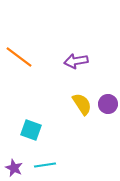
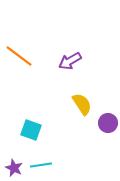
orange line: moved 1 px up
purple arrow: moved 6 px left; rotated 20 degrees counterclockwise
purple circle: moved 19 px down
cyan line: moved 4 px left
